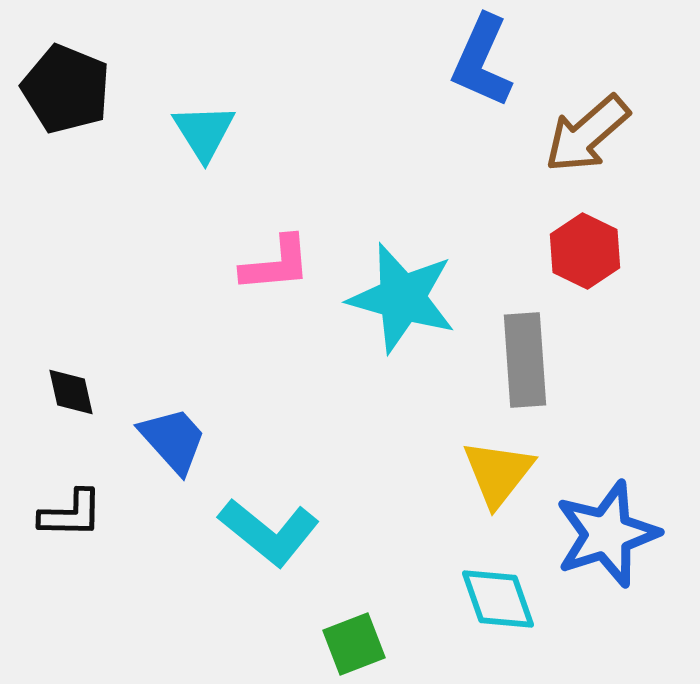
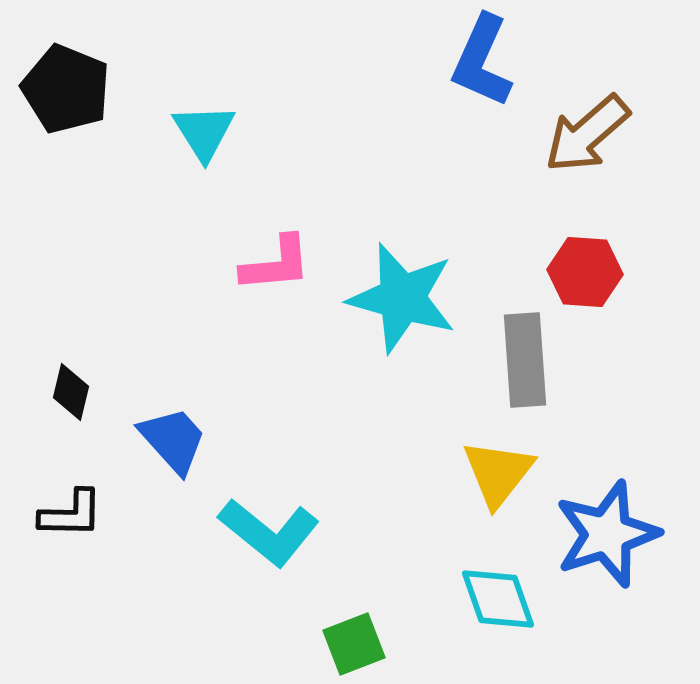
red hexagon: moved 21 px down; rotated 22 degrees counterclockwise
black diamond: rotated 26 degrees clockwise
